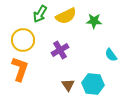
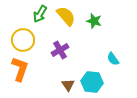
yellow semicircle: rotated 105 degrees counterclockwise
green star: rotated 14 degrees clockwise
cyan semicircle: moved 2 px right, 4 px down
cyan hexagon: moved 1 px left, 2 px up
